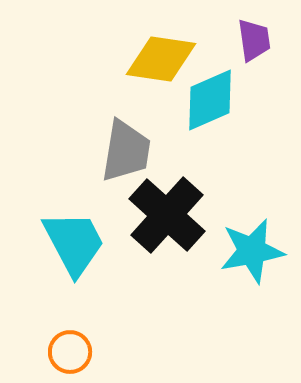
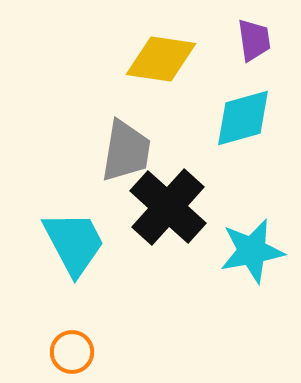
cyan diamond: moved 33 px right, 18 px down; rotated 8 degrees clockwise
black cross: moved 1 px right, 8 px up
orange circle: moved 2 px right
